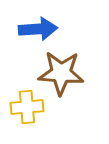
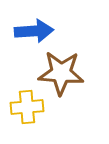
blue arrow: moved 4 px left, 2 px down
